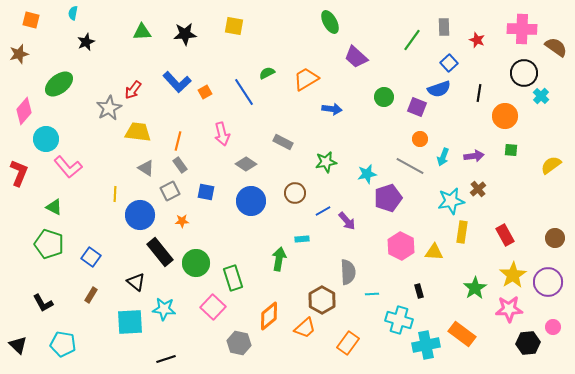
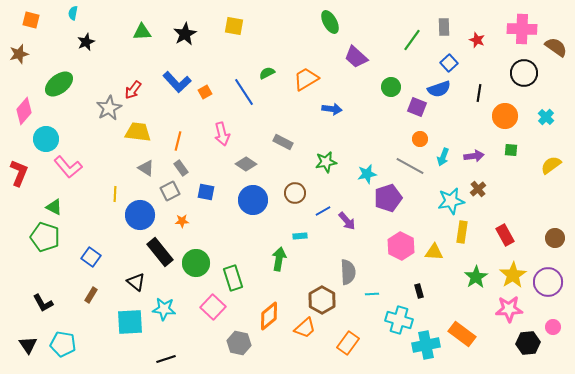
black star at (185, 34): rotated 25 degrees counterclockwise
cyan cross at (541, 96): moved 5 px right, 21 px down
green circle at (384, 97): moved 7 px right, 10 px up
gray rectangle at (180, 165): moved 1 px right, 3 px down
blue circle at (251, 201): moved 2 px right, 1 px up
cyan rectangle at (302, 239): moved 2 px left, 3 px up
green pentagon at (49, 244): moved 4 px left, 7 px up
green star at (475, 288): moved 1 px right, 11 px up
black triangle at (18, 345): moved 10 px right; rotated 12 degrees clockwise
